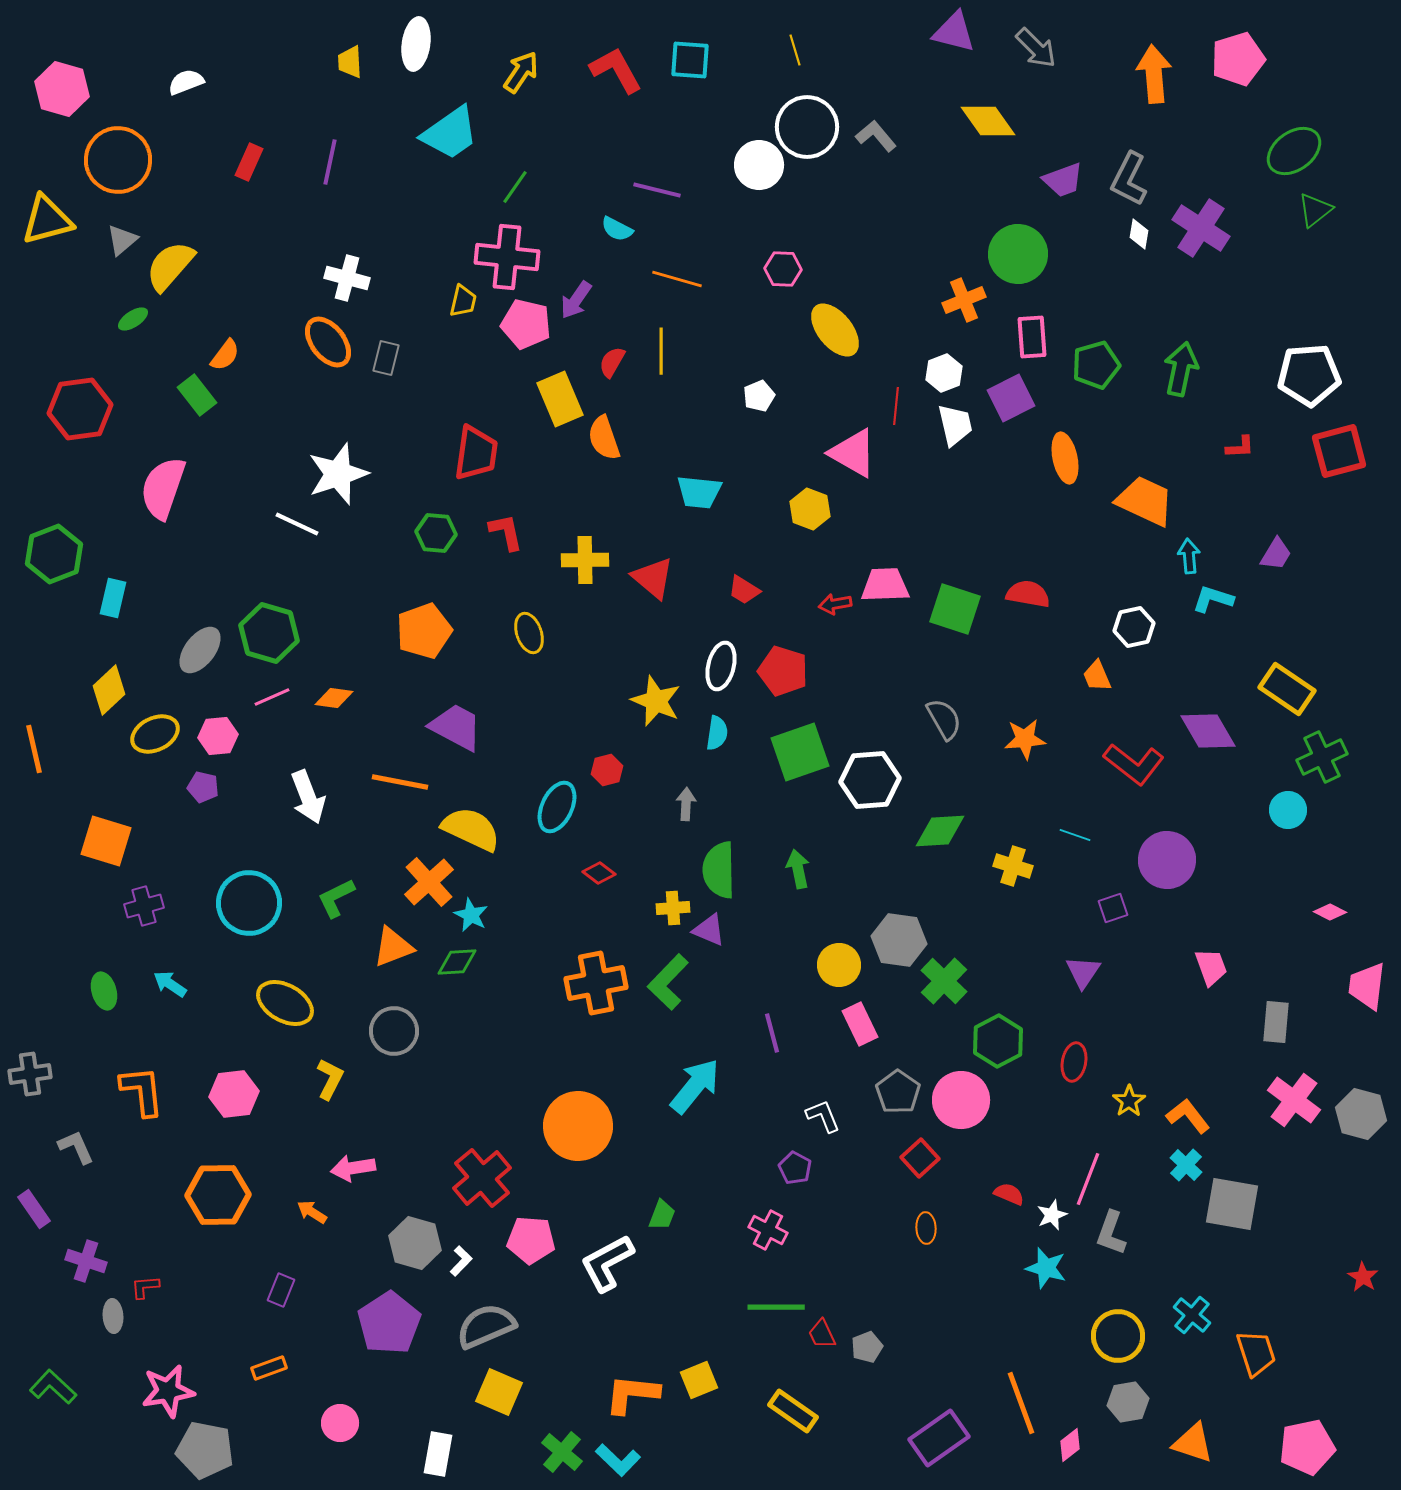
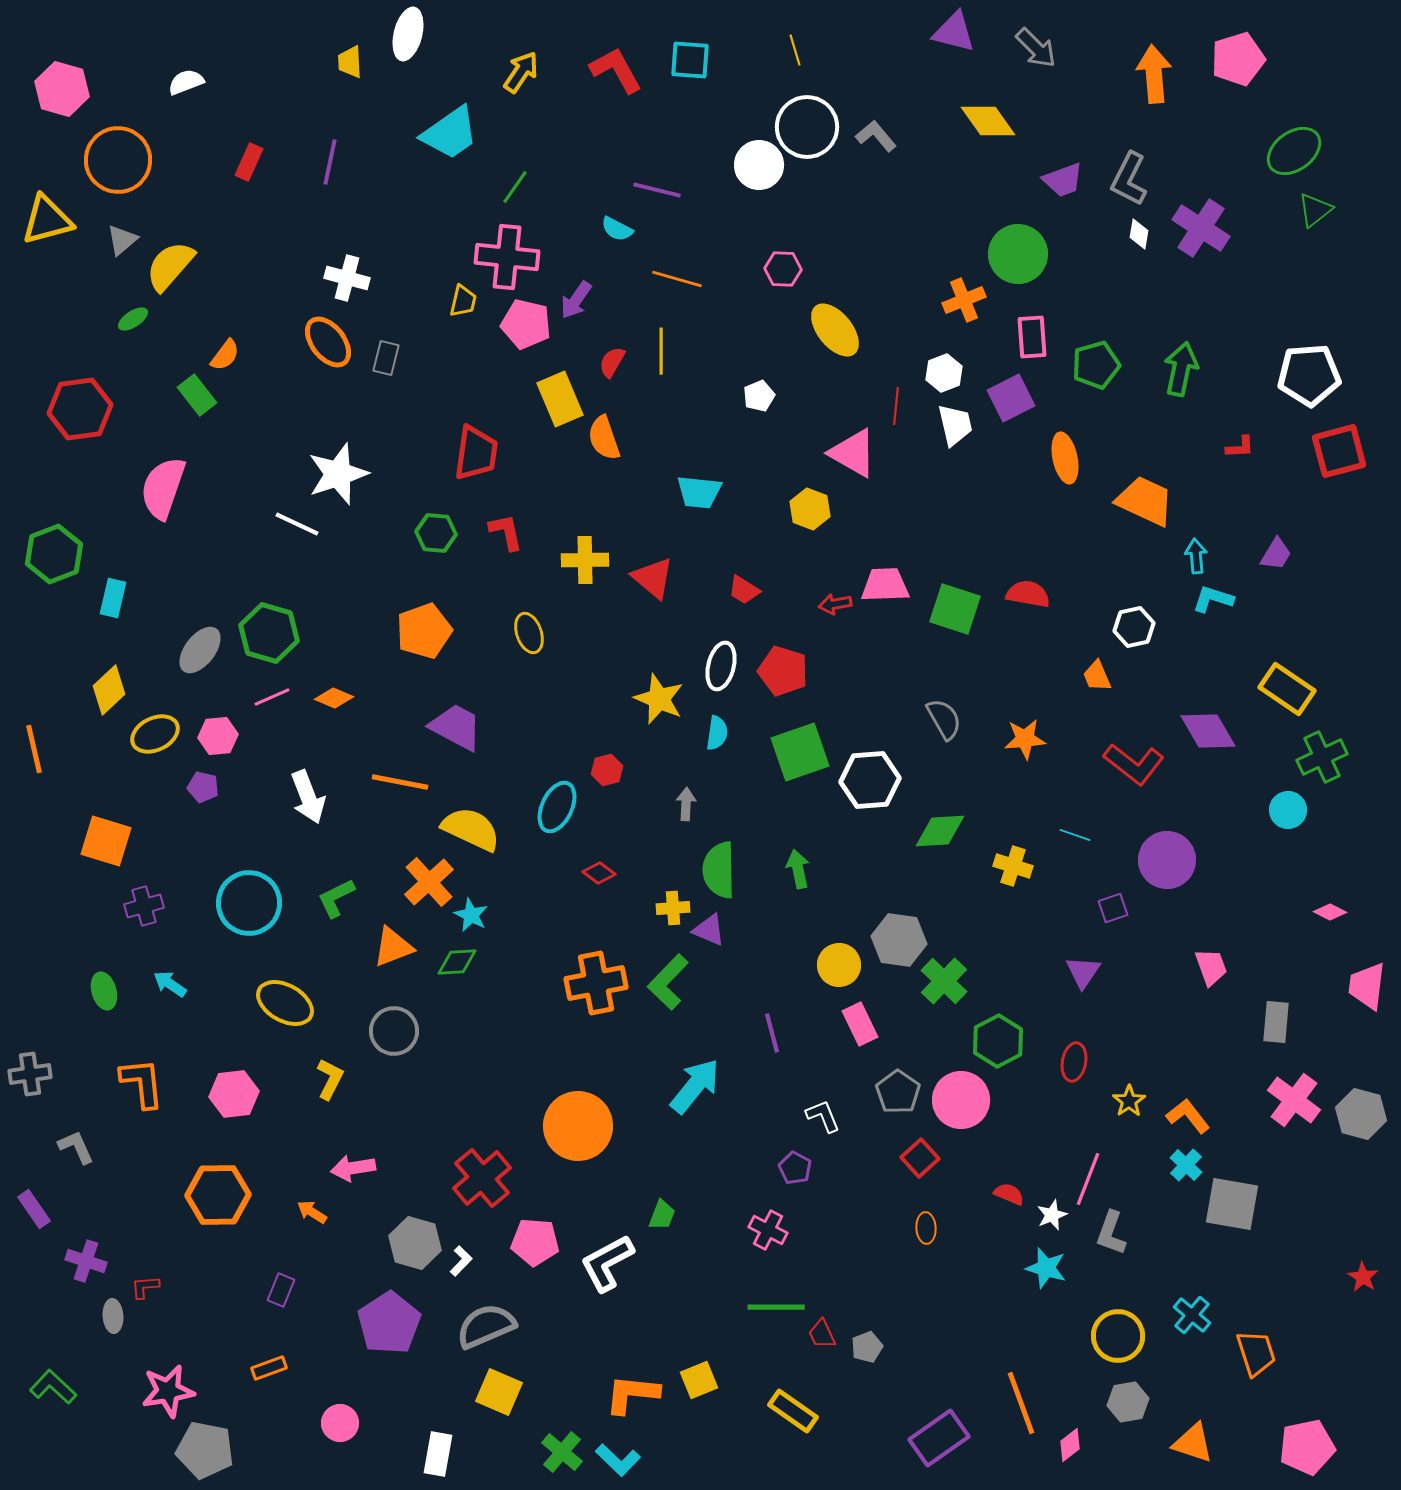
white ellipse at (416, 44): moved 8 px left, 10 px up; rotated 6 degrees clockwise
cyan arrow at (1189, 556): moved 7 px right
orange diamond at (334, 698): rotated 15 degrees clockwise
yellow star at (656, 701): moved 3 px right, 2 px up
orange L-shape at (142, 1091): moved 8 px up
pink pentagon at (531, 1240): moved 4 px right, 2 px down
